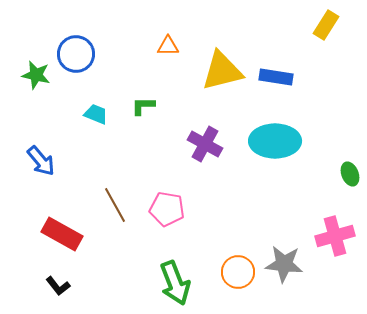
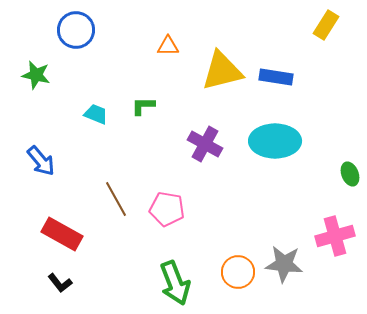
blue circle: moved 24 px up
brown line: moved 1 px right, 6 px up
black L-shape: moved 2 px right, 3 px up
